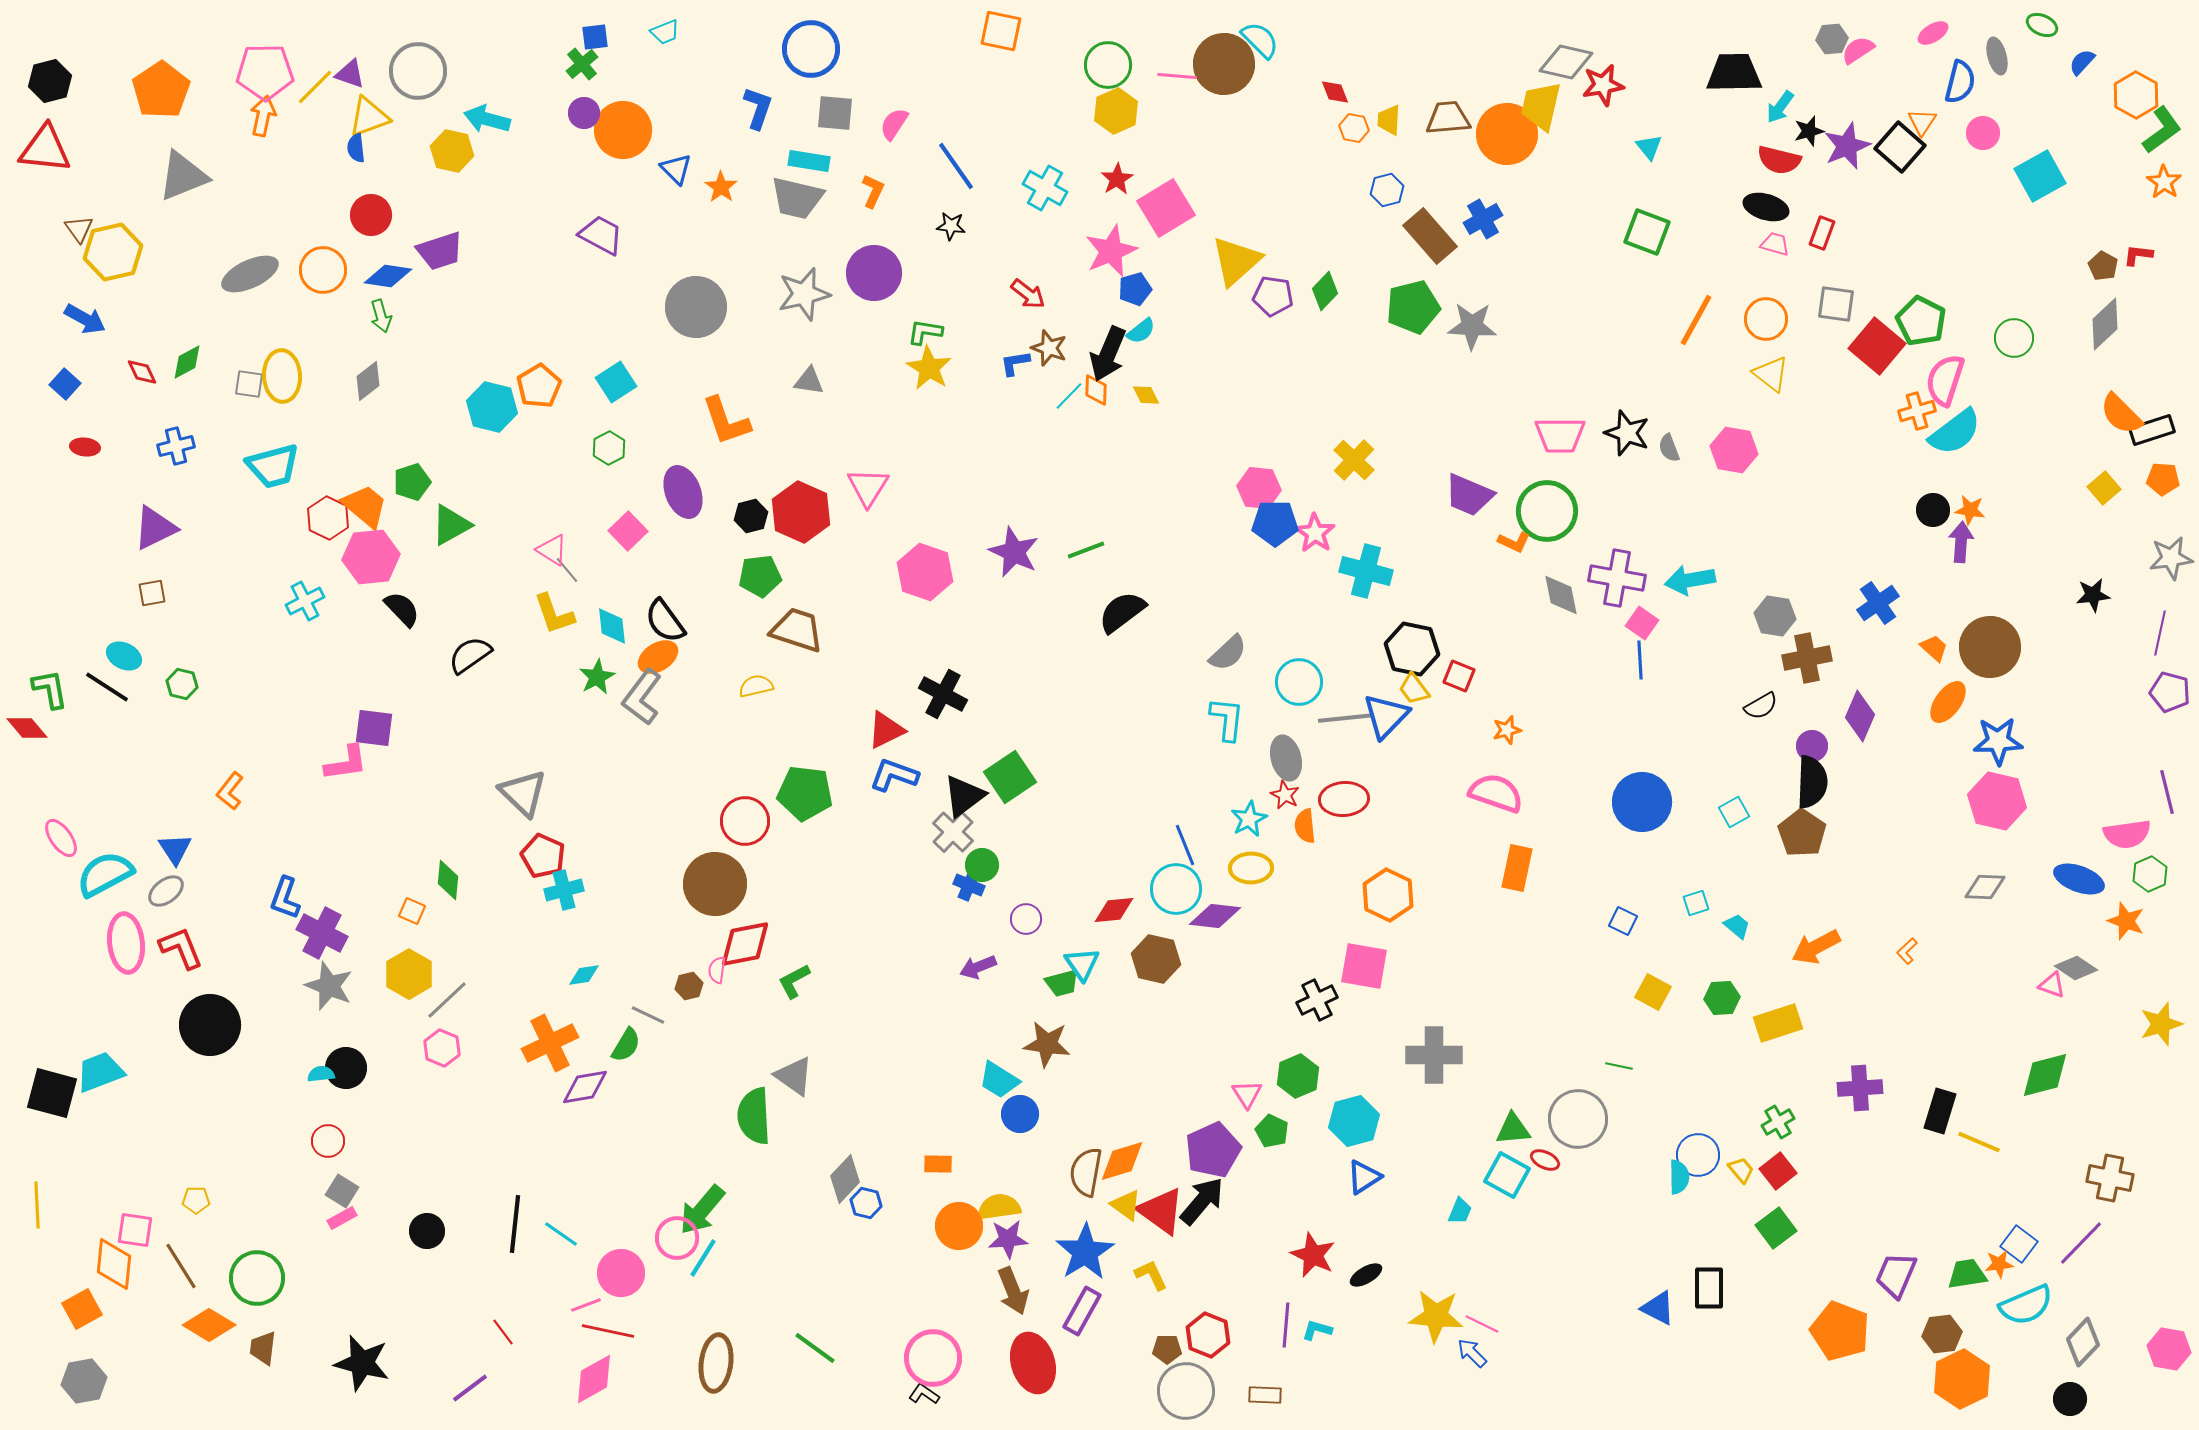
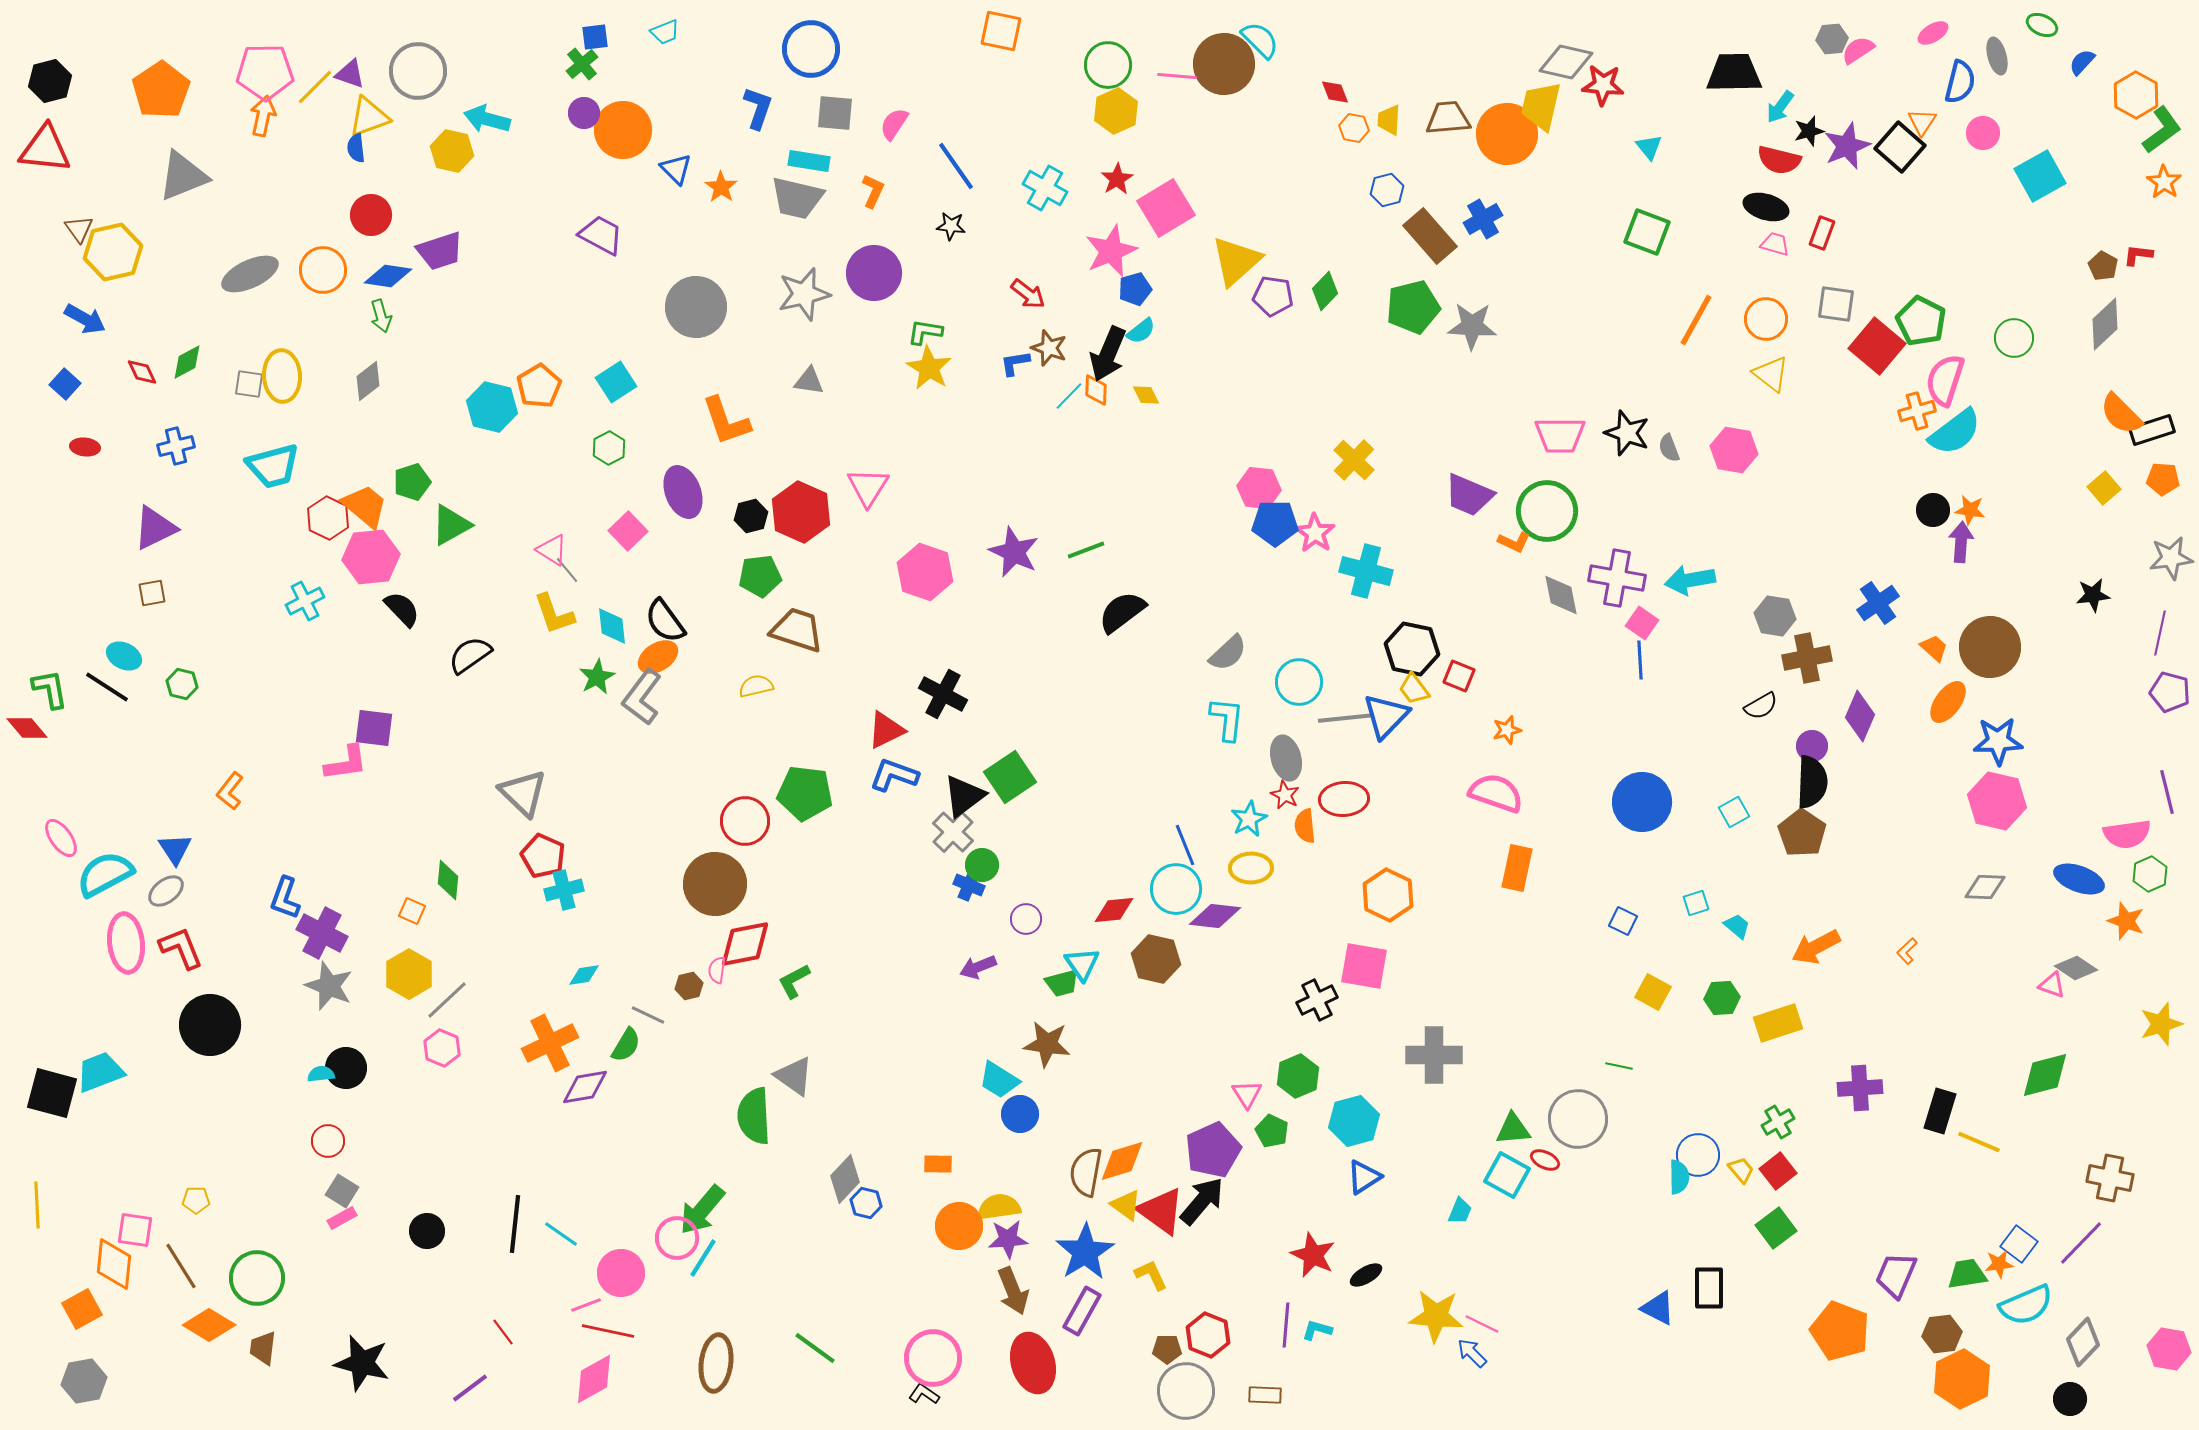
red star at (1603, 85): rotated 15 degrees clockwise
